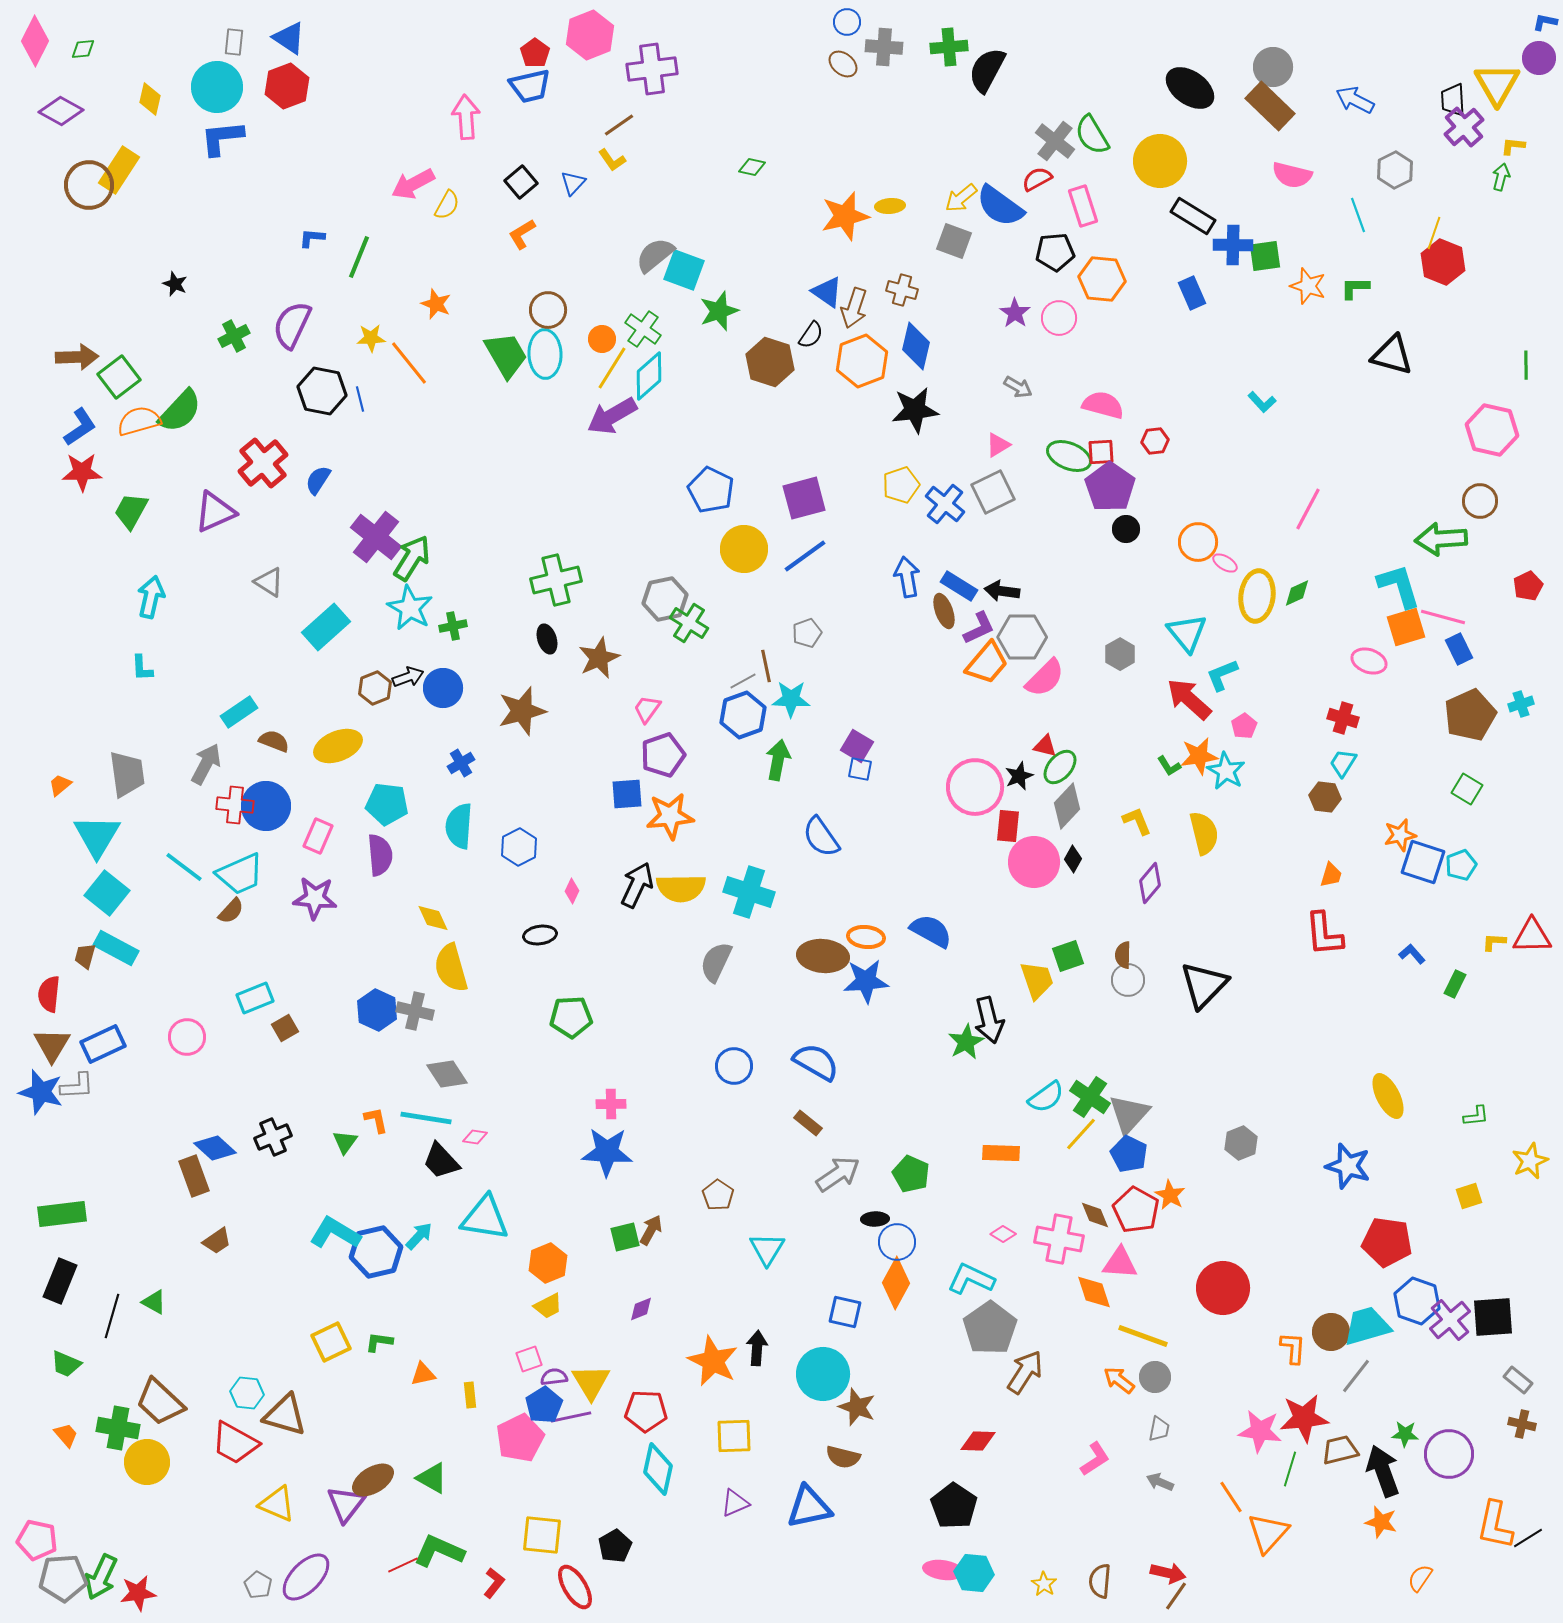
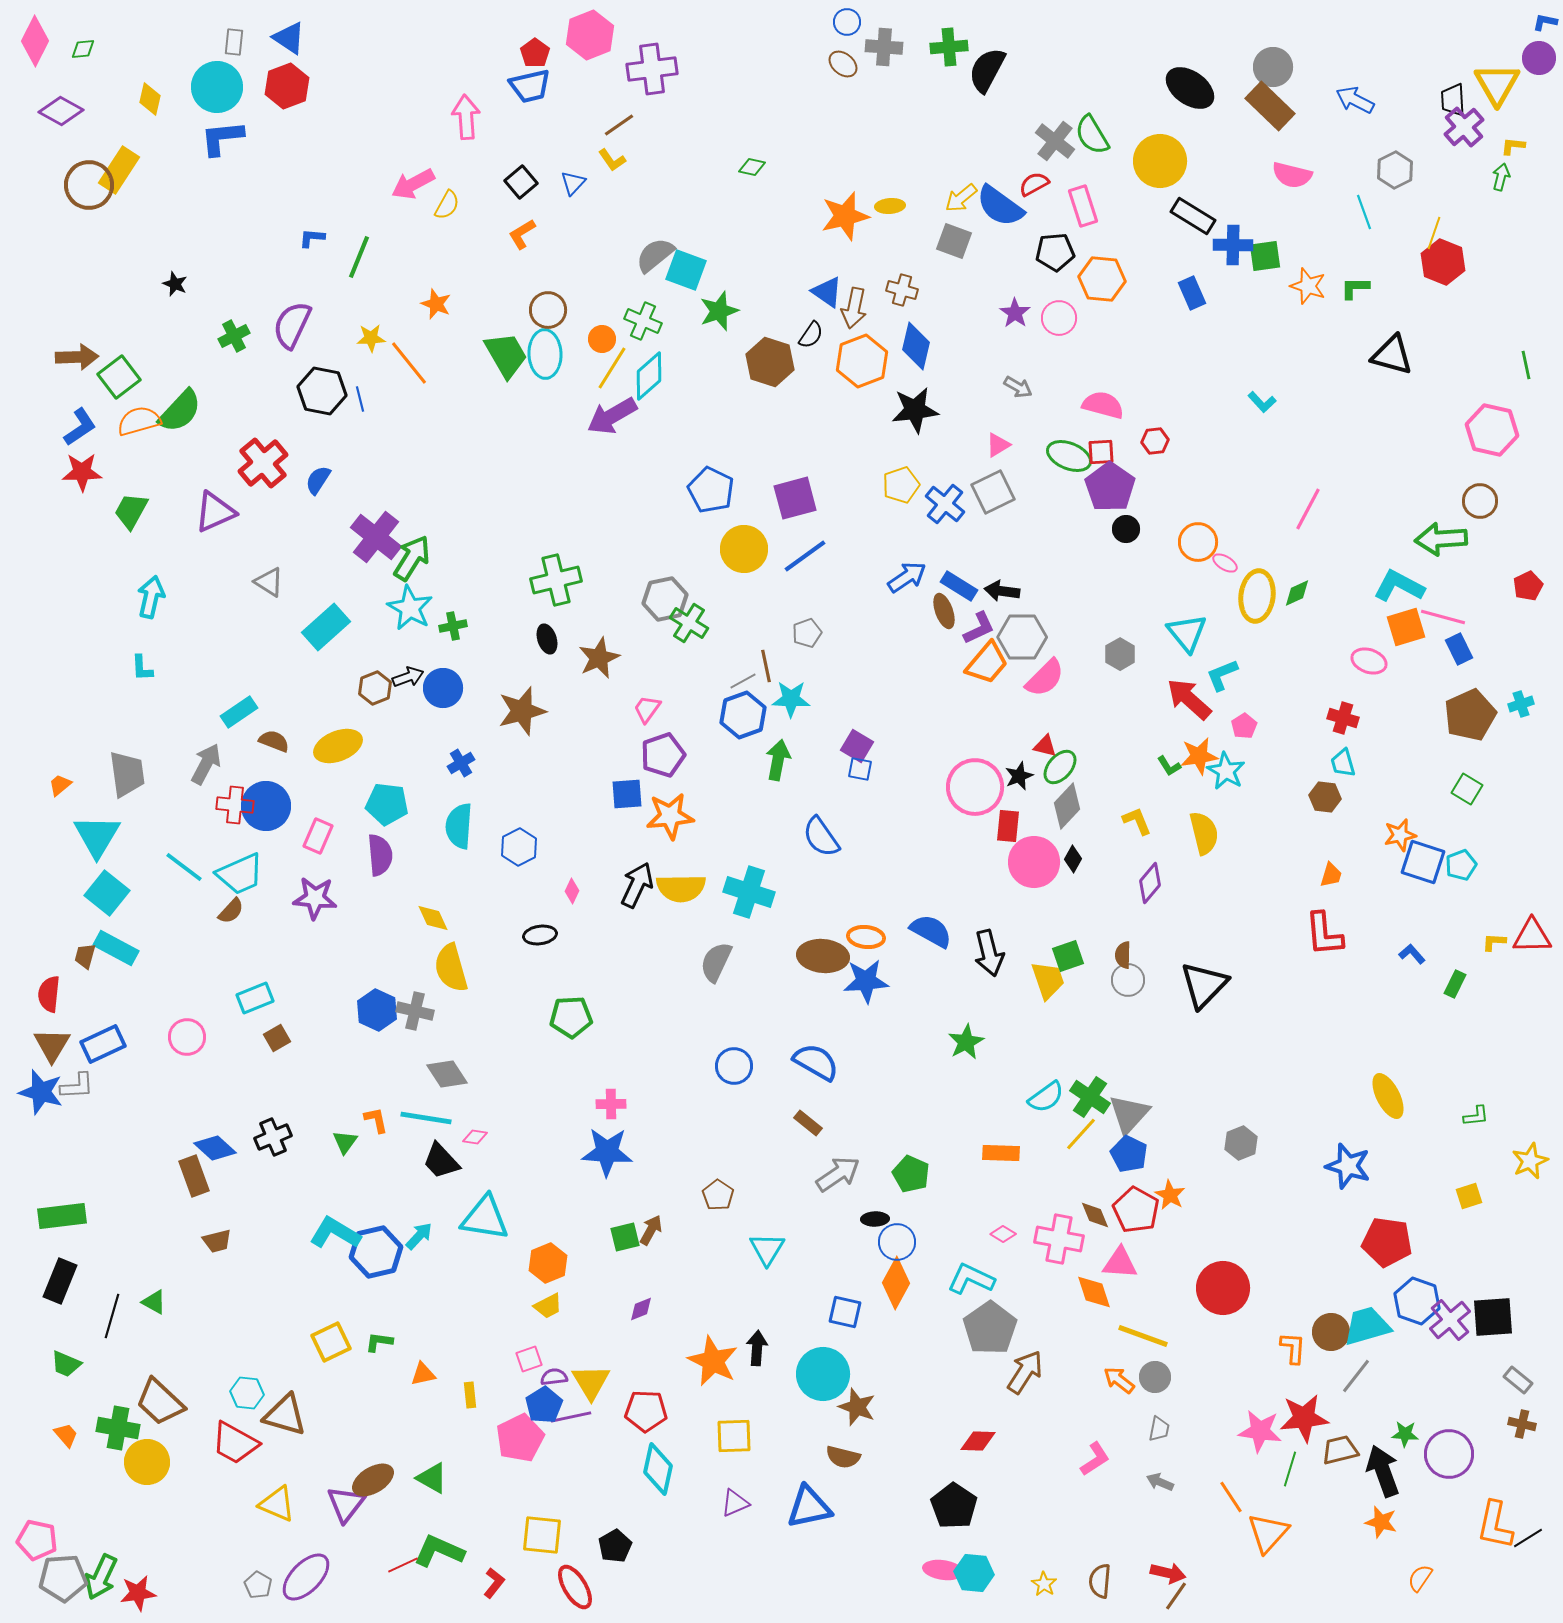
red semicircle at (1037, 179): moved 3 px left, 5 px down
cyan line at (1358, 215): moved 6 px right, 3 px up
cyan square at (684, 270): moved 2 px right
brown arrow at (854, 308): rotated 6 degrees counterclockwise
green cross at (643, 329): moved 8 px up; rotated 12 degrees counterclockwise
green line at (1526, 365): rotated 12 degrees counterclockwise
purple square at (804, 498): moved 9 px left
blue arrow at (907, 577): rotated 66 degrees clockwise
cyan L-shape at (1399, 586): rotated 45 degrees counterclockwise
cyan trapezoid at (1343, 763): rotated 48 degrees counterclockwise
yellow trapezoid at (1037, 980): moved 11 px right
black arrow at (989, 1020): moved 67 px up
brown square at (285, 1028): moved 8 px left, 10 px down
green rectangle at (62, 1214): moved 2 px down
brown trapezoid at (217, 1241): rotated 20 degrees clockwise
